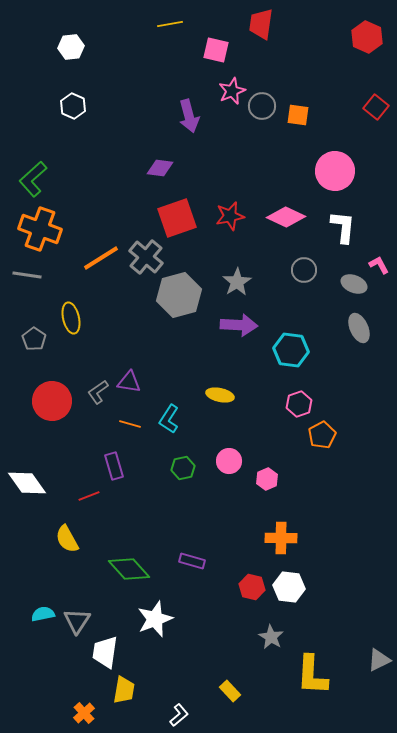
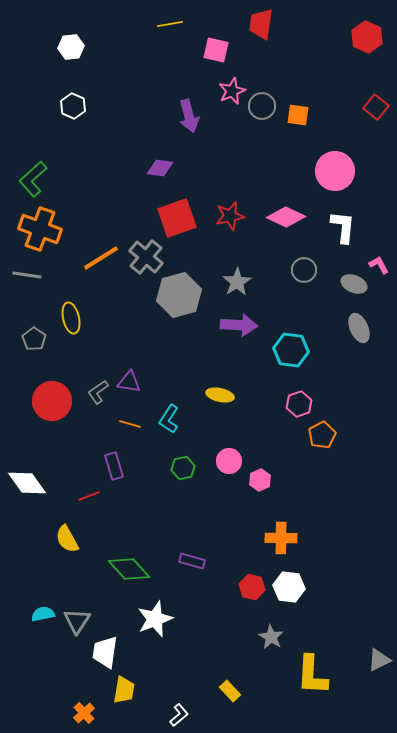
pink hexagon at (267, 479): moved 7 px left, 1 px down
